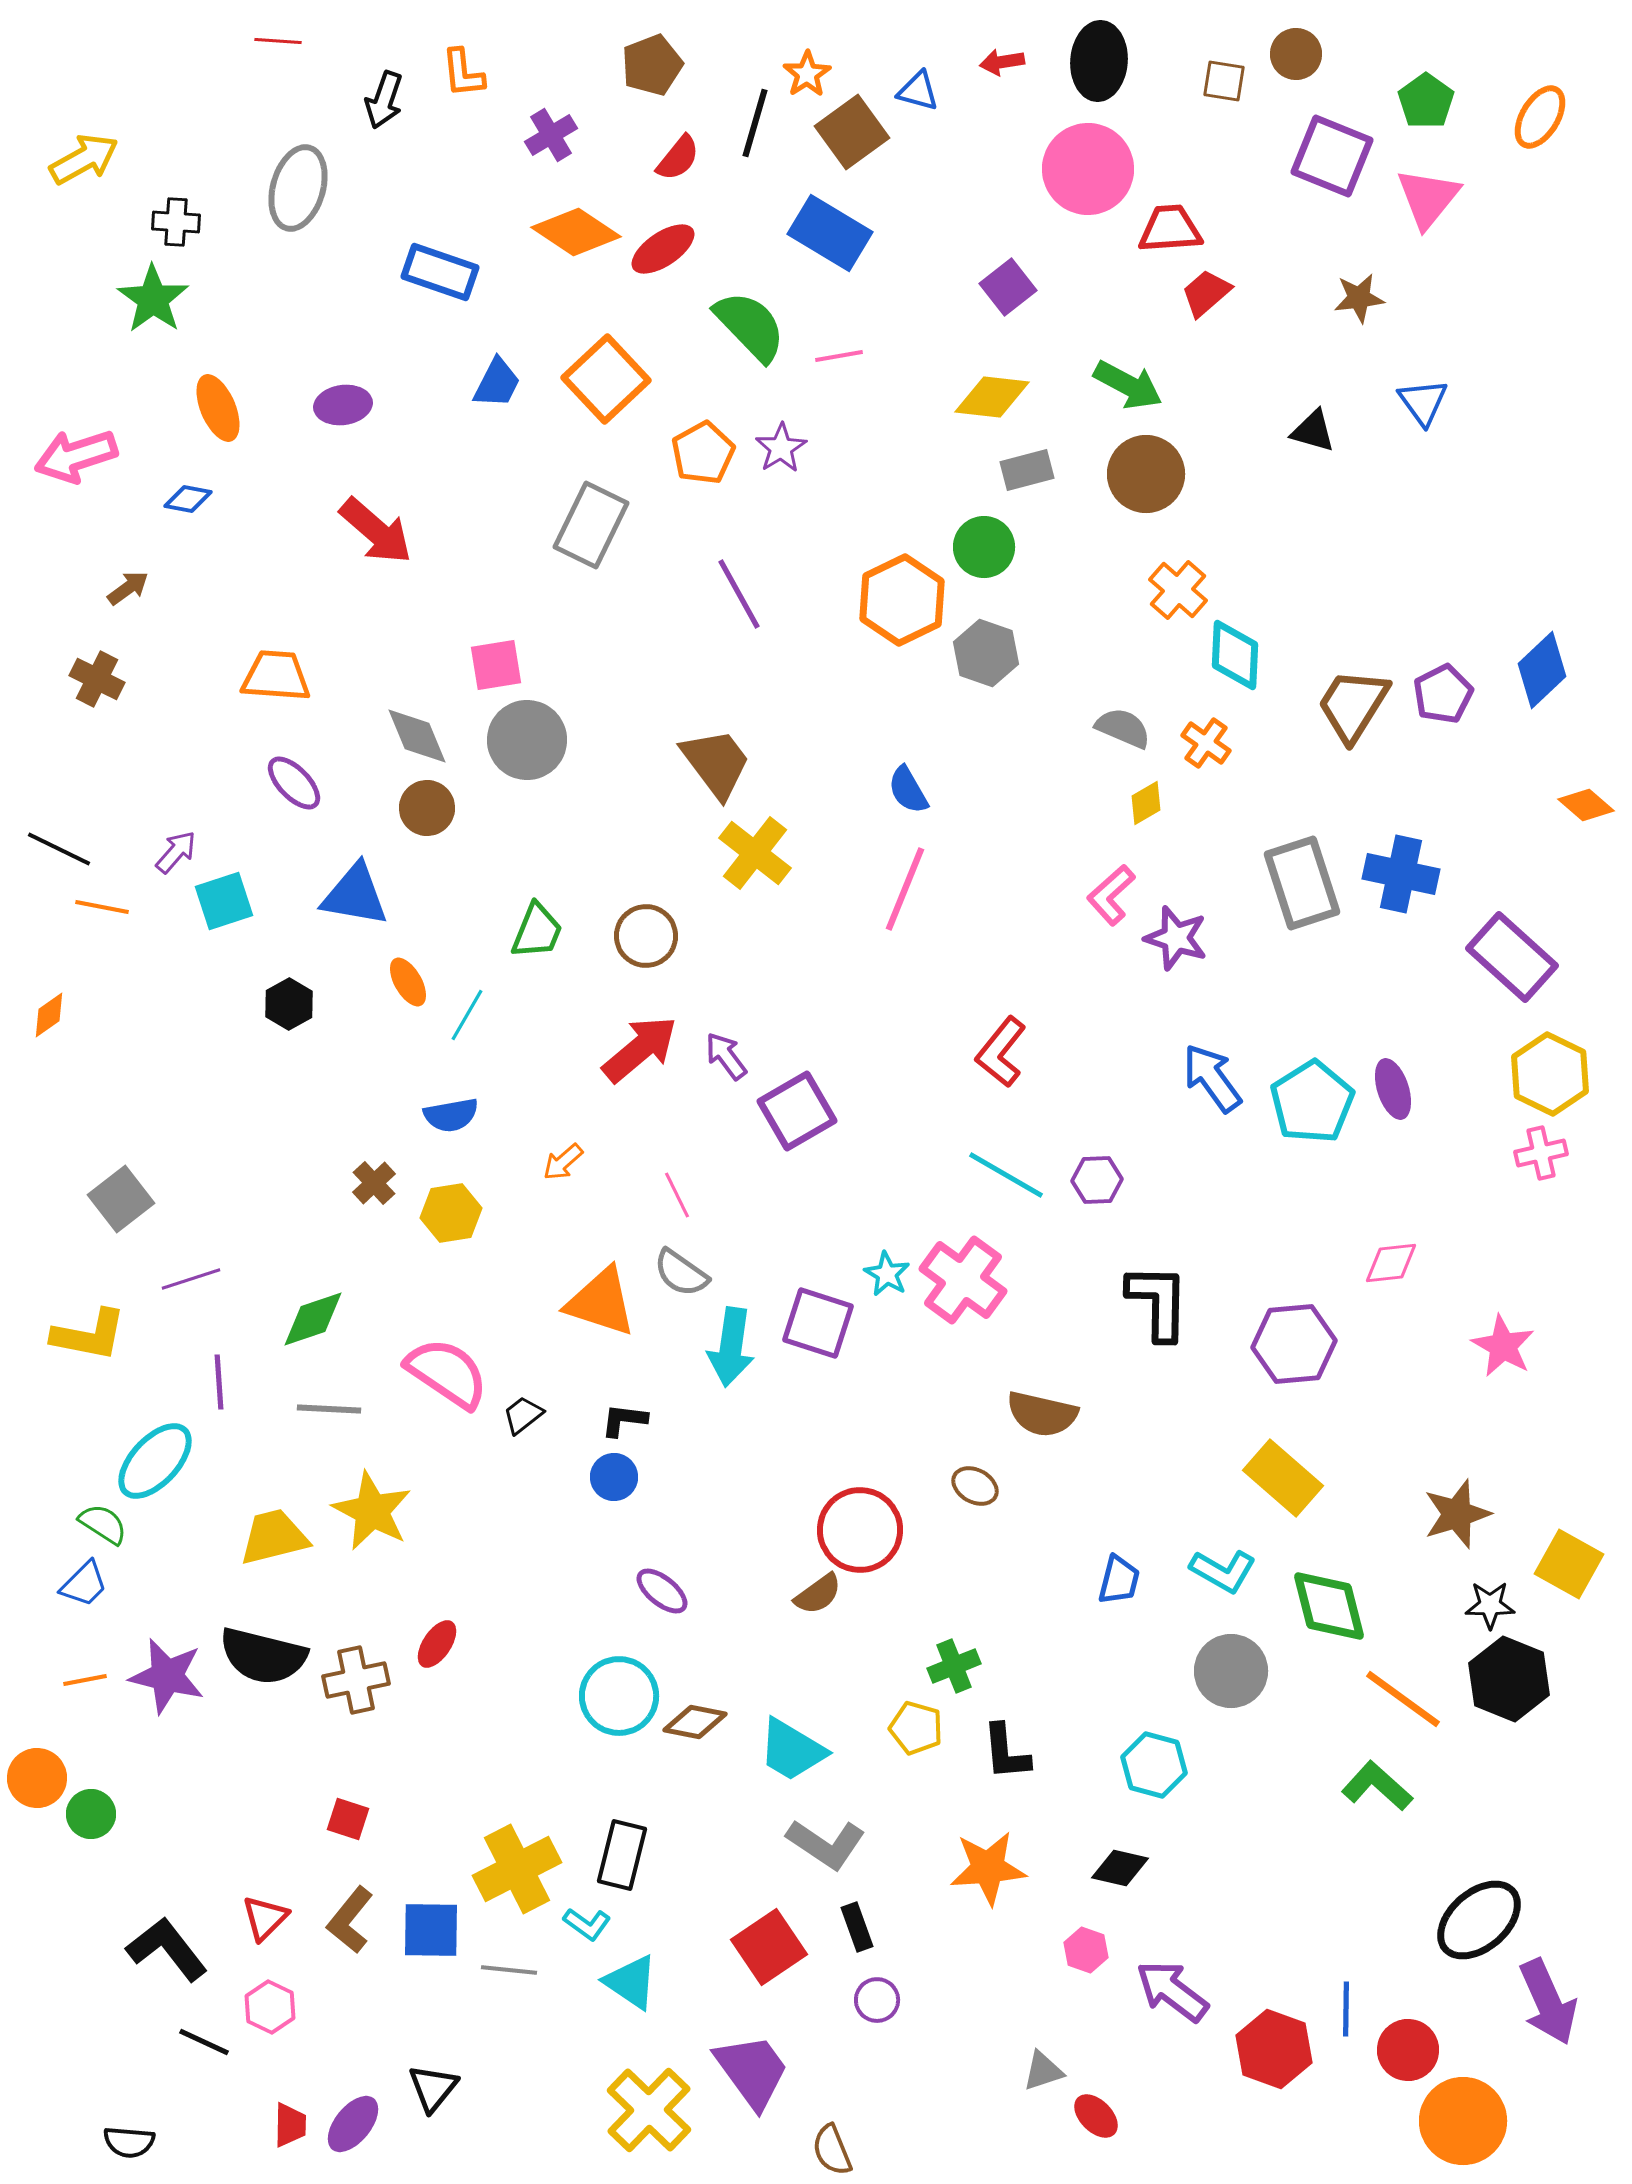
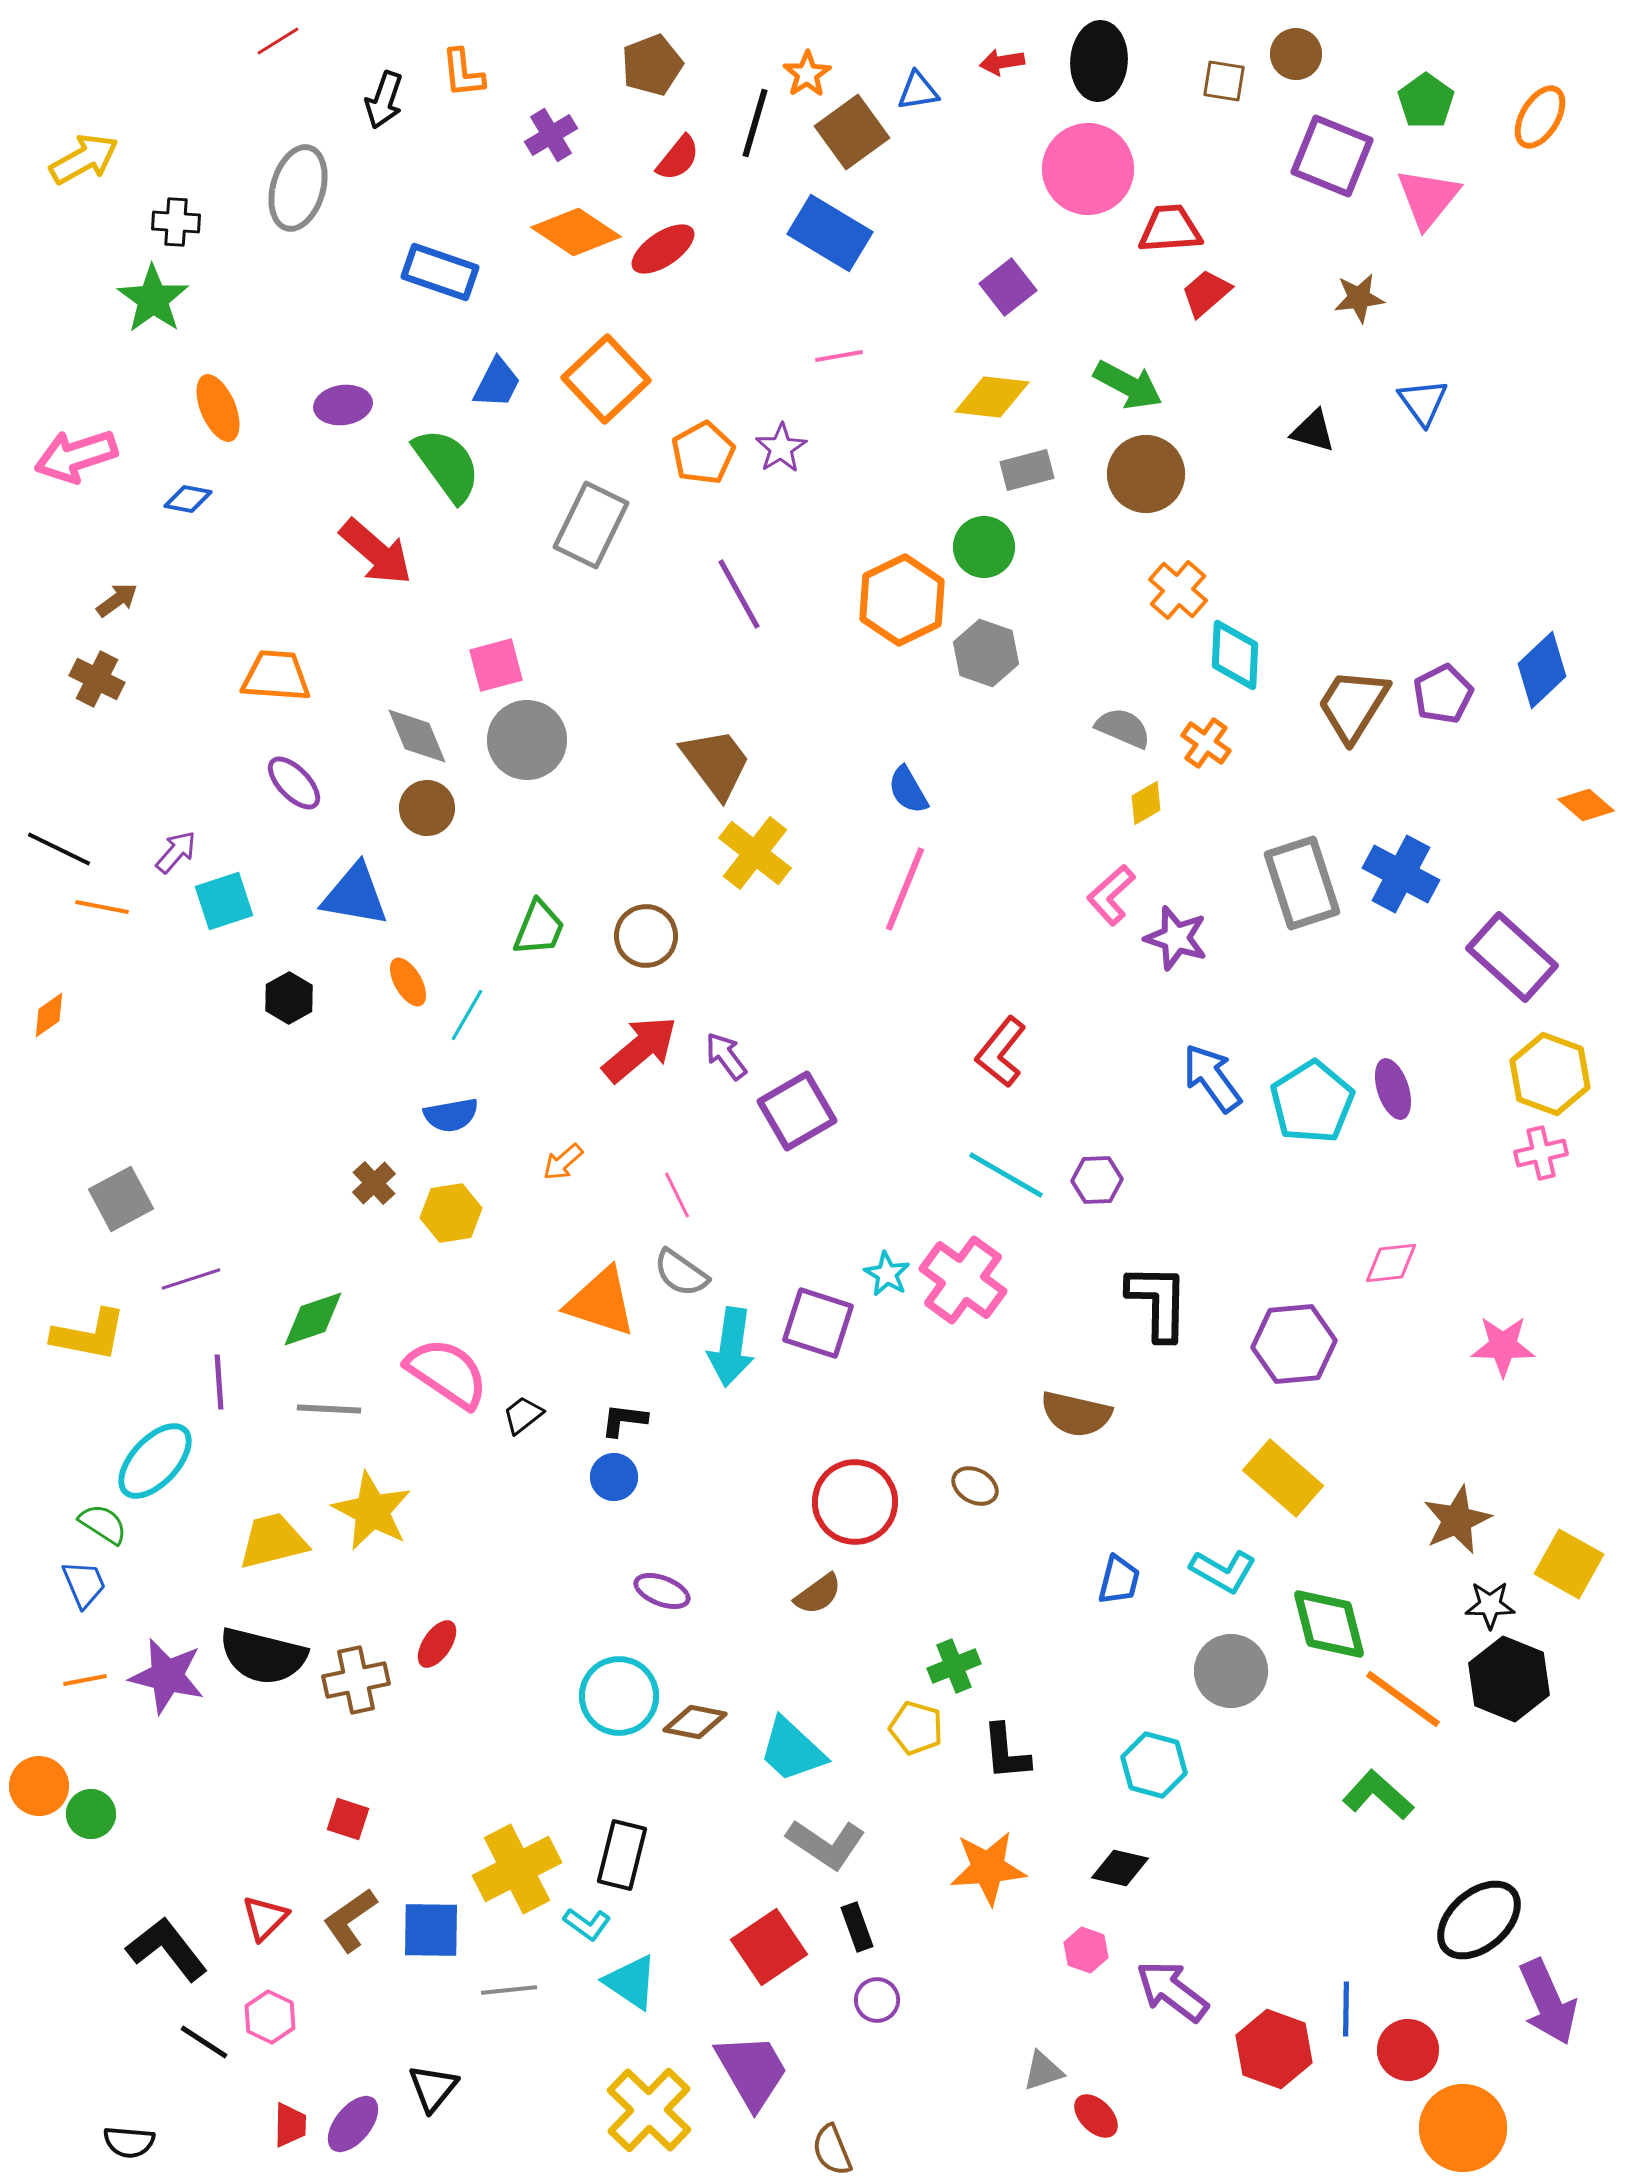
red line at (278, 41): rotated 36 degrees counterclockwise
blue triangle at (918, 91): rotated 24 degrees counterclockwise
green semicircle at (750, 326): moved 303 px left, 139 px down; rotated 8 degrees clockwise
red arrow at (376, 531): moved 21 px down
brown arrow at (128, 588): moved 11 px left, 12 px down
pink square at (496, 665): rotated 6 degrees counterclockwise
blue cross at (1401, 874): rotated 16 degrees clockwise
green trapezoid at (537, 931): moved 2 px right, 3 px up
black hexagon at (289, 1004): moved 6 px up
yellow hexagon at (1550, 1074): rotated 6 degrees counterclockwise
gray square at (121, 1199): rotated 10 degrees clockwise
pink star at (1503, 1346): rotated 28 degrees counterclockwise
brown semicircle at (1042, 1414): moved 34 px right
brown star at (1457, 1514): moved 6 px down; rotated 6 degrees counterclockwise
red circle at (860, 1530): moved 5 px left, 28 px up
yellow trapezoid at (274, 1537): moved 1 px left, 4 px down
blue trapezoid at (84, 1584): rotated 68 degrees counterclockwise
purple ellipse at (662, 1591): rotated 18 degrees counterclockwise
green diamond at (1329, 1606): moved 18 px down
cyan trapezoid at (792, 1750): rotated 12 degrees clockwise
orange circle at (37, 1778): moved 2 px right, 8 px down
green L-shape at (1377, 1786): moved 1 px right, 9 px down
brown L-shape at (350, 1920): rotated 16 degrees clockwise
gray line at (509, 1970): moved 20 px down; rotated 12 degrees counterclockwise
pink hexagon at (270, 2007): moved 10 px down
black line at (204, 2042): rotated 8 degrees clockwise
purple trapezoid at (752, 2071): rotated 6 degrees clockwise
orange circle at (1463, 2121): moved 7 px down
